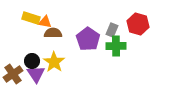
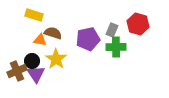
yellow rectangle: moved 3 px right, 3 px up
orange triangle: moved 5 px left, 18 px down
brown semicircle: rotated 18 degrees clockwise
purple pentagon: rotated 25 degrees clockwise
green cross: moved 1 px down
yellow star: moved 2 px right, 3 px up
brown cross: moved 4 px right, 3 px up; rotated 12 degrees clockwise
